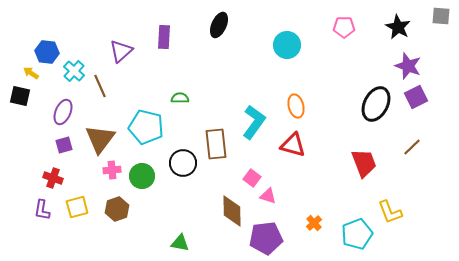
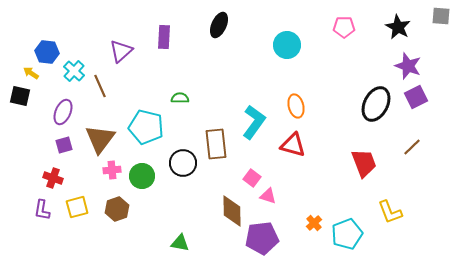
cyan pentagon at (357, 234): moved 10 px left
purple pentagon at (266, 238): moved 4 px left
